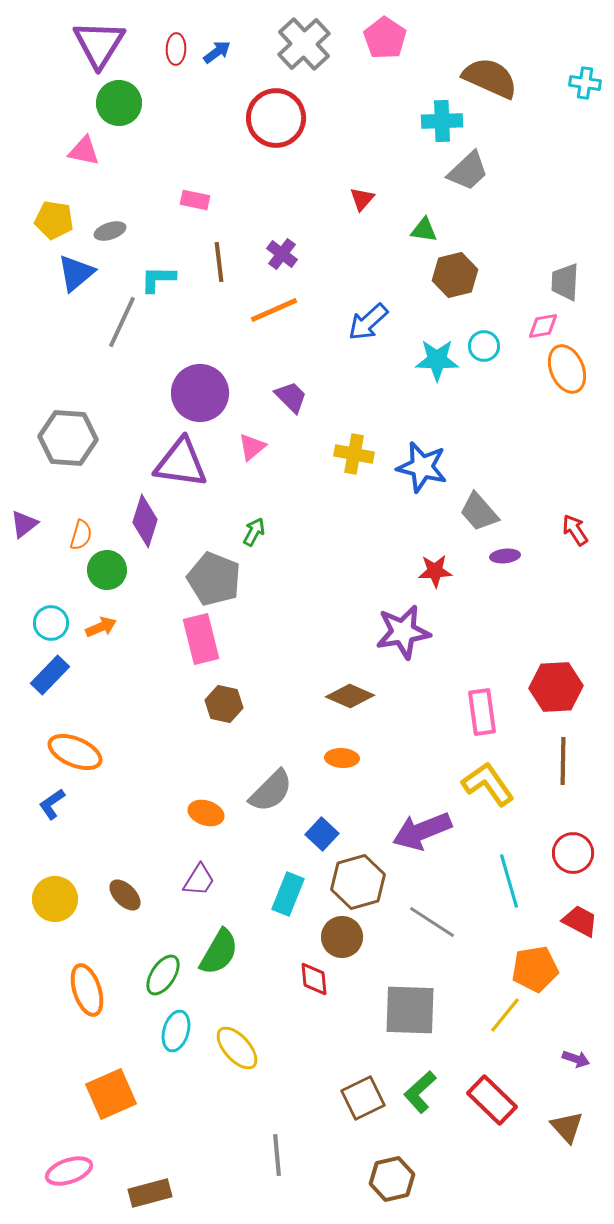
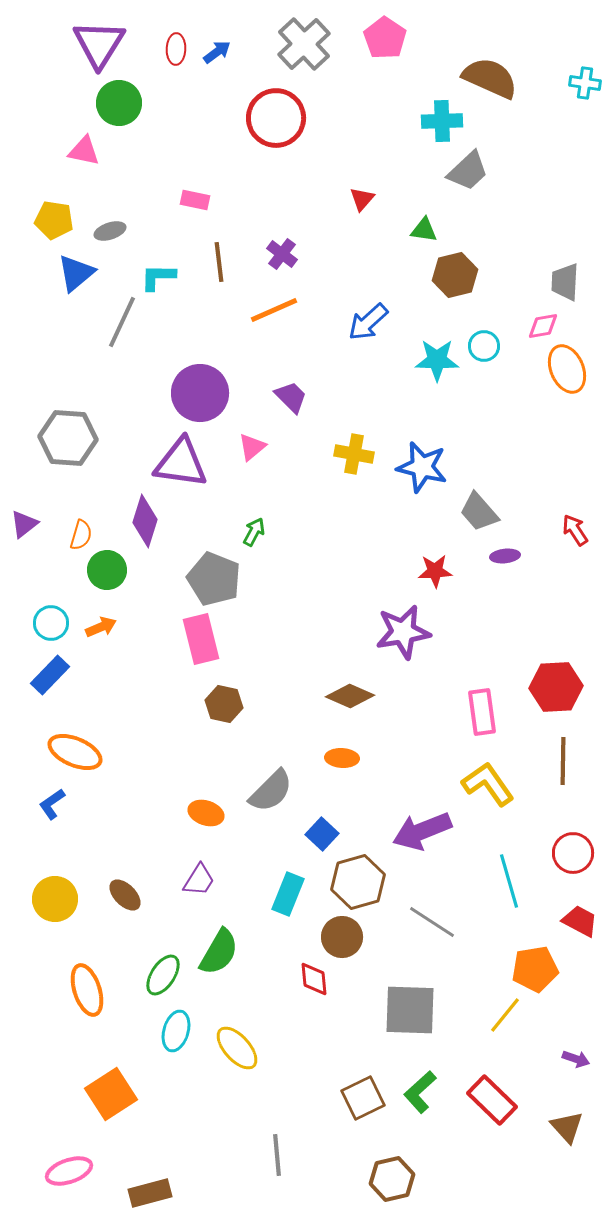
cyan L-shape at (158, 279): moved 2 px up
orange square at (111, 1094): rotated 9 degrees counterclockwise
